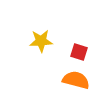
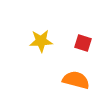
red square: moved 4 px right, 9 px up
